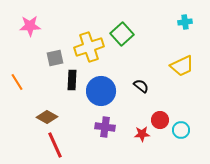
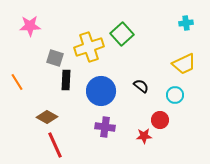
cyan cross: moved 1 px right, 1 px down
gray square: rotated 30 degrees clockwise
yellow trapezoid: moved 2 px right, 2 px up
black rectangle: moved 6 px left
cyan circle: moved 6 px left, 35 px up
red star: moved 2 px right, 2 px down
